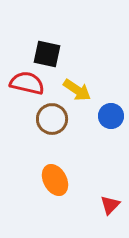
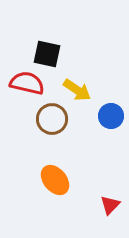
orange ellipse: rotated 12 degrees counterclockwise
